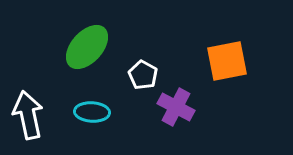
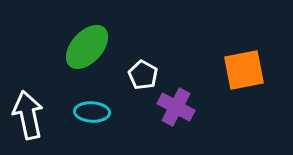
orange square: moved 17 px right, 9 px down
